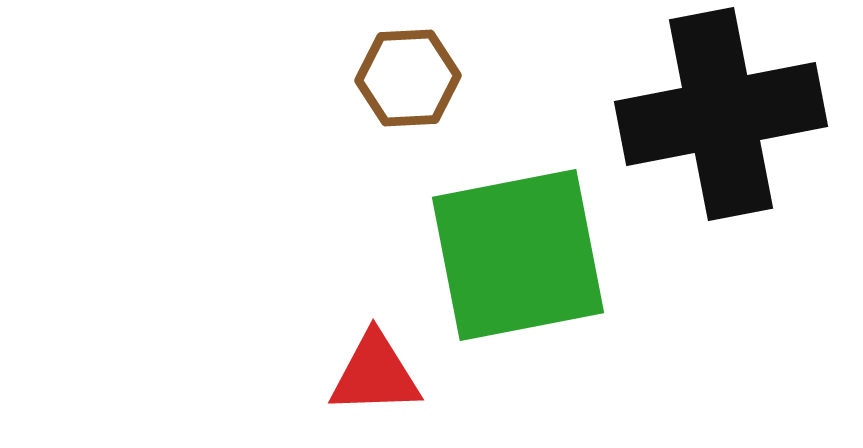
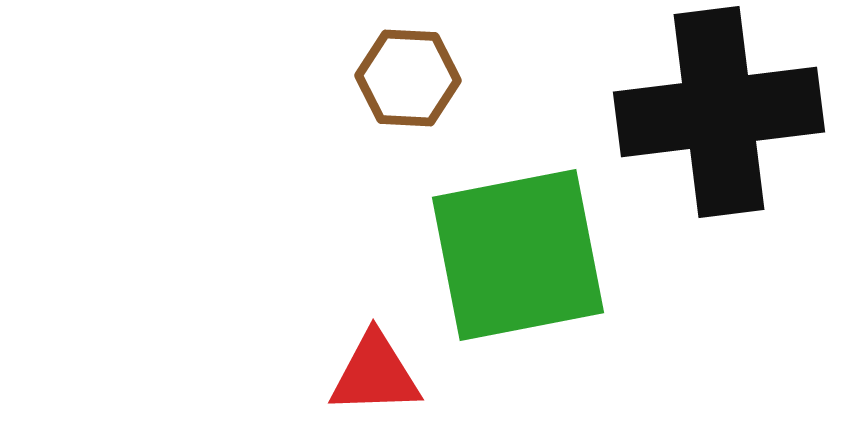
brown hexagon: rotated 6 degrees clockwise
black cross: moved 2 px left, 2 px up; rotated 4 degrees clockwise
